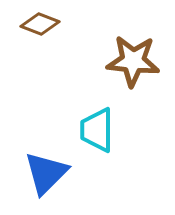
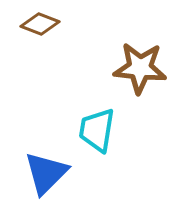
brown star: moved 7 px right, 7 px down
cyan trapezoid: rotated 9 degrees clockwise
